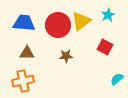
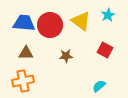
yellow triangle: rotated 45 degrees counterclockwise
red circle: moved 8 px left
red square: moved 3 px down
brown triangle: moved 1 px left
cyan semicircle: moved 18 px left, 7 px down
